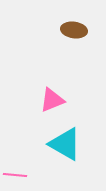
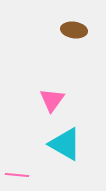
pink triangle: rotated 32 degrees counterclockwise
pink line: moved 2 px right
